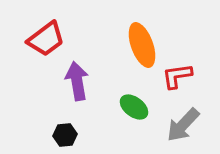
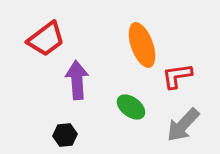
purple arrow: moved 1 px up; rotated 6 degrees clockwise
green ellipse: moved 3 px left
